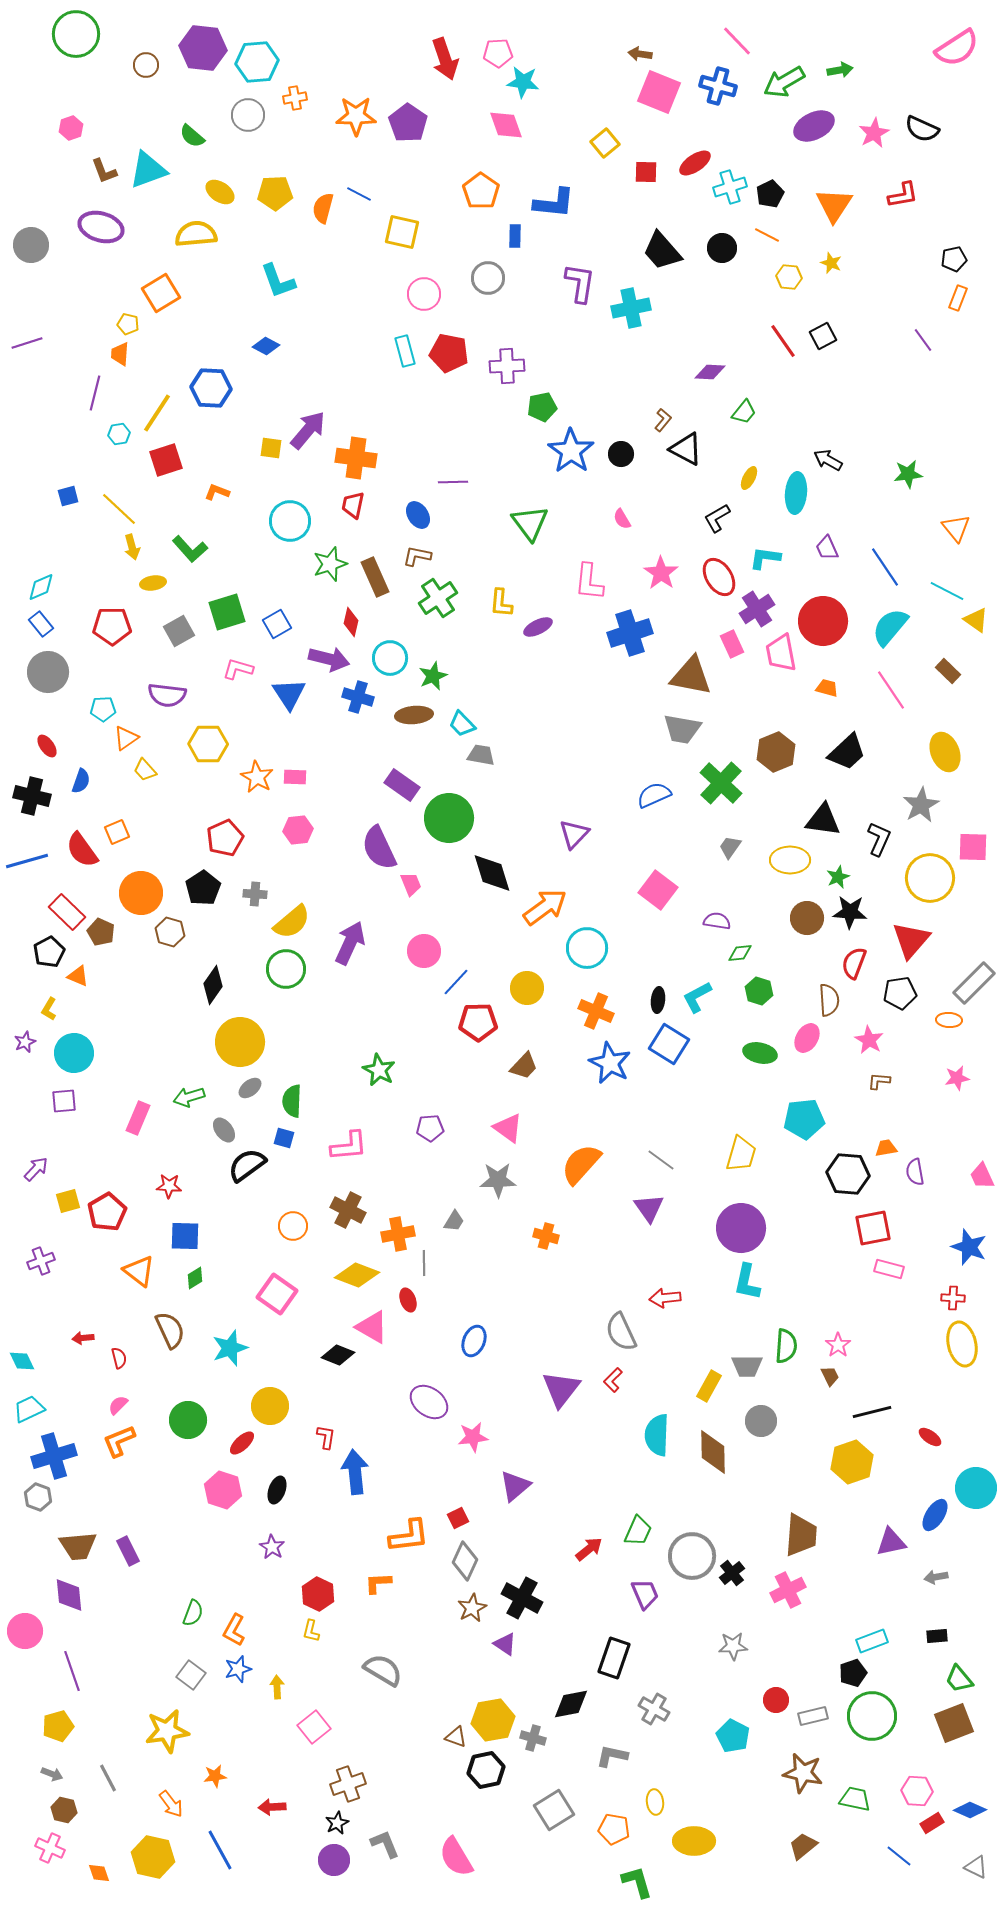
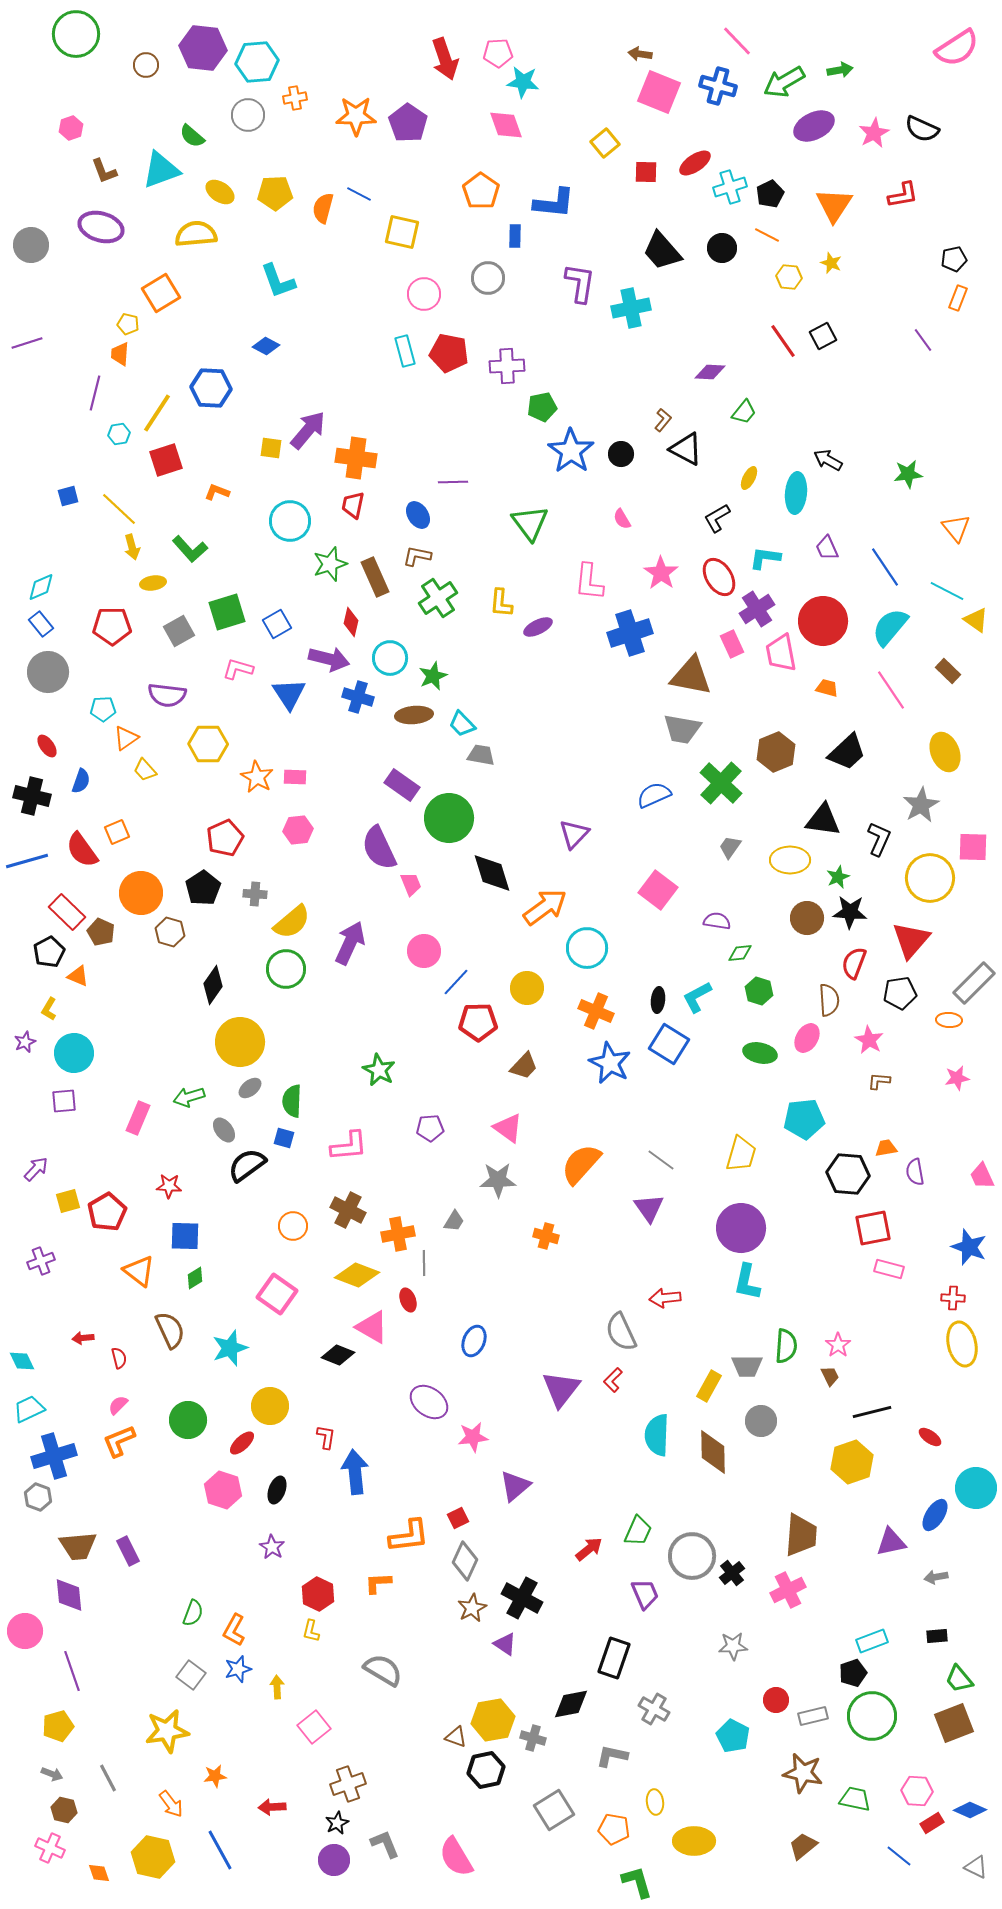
cyan triangle at (148, 170): moved 13 px right
